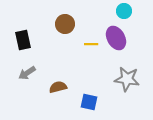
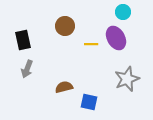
cyan circle: moved 1 px left, 1 px down
brown circle: moved 2 px down
gray arrow: moved 4 px up; rotated 36 degrees counterclockwise
gray star: rotated 30 degrees counterclockwise
brown semicircle: moved 6 px right
